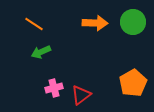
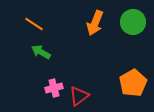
orange arrow: rotated 110 degrees clockwise
green arrow: rotated 54 degrees clockwise
red triangle: moved 2 px left, 1 px down
